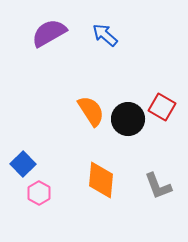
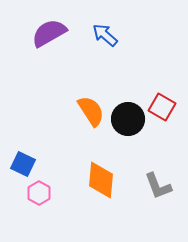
blue square: rotated 20 degrees counterclockwise
